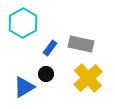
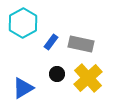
blue rectangle: moved 1 px right, 6 px up
black circle: moved 11 px right
blue triangle: moved 1 px left, 1 px down
